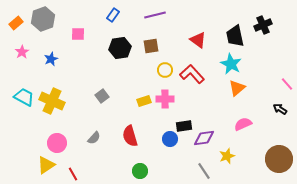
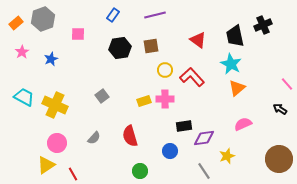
red L-shape: moved 3 px down
yellow cross: moved 3 px right, 4 px down
blue circle: moved 12 px down
